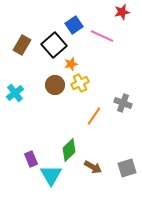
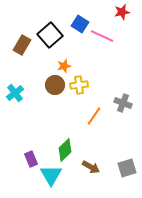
blue square: moved 6 px right, 1 px up; rotated 24 degrees counterclockwise
black square: moved 4 px left, 10 px up
orange star: moved 7 px left, 2 px down
yellow cross: moved 1 px left, 2 px down; rotated 18 degrees clockwise
green diamond: moved 4 px left
brown arrow: moved 2 px left
